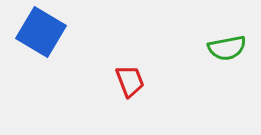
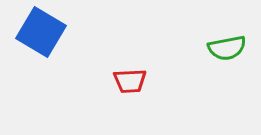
red trapezoid: rotated 108 degrees clockwise
